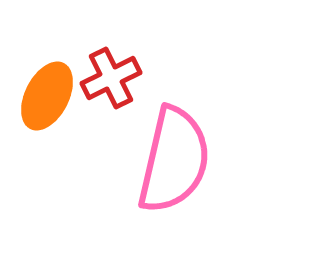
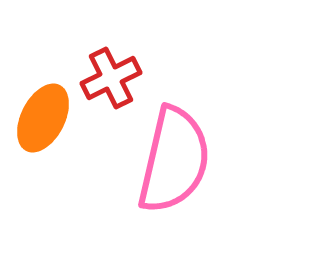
orange ellipse: moved 4 px left, 22 px down
